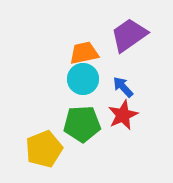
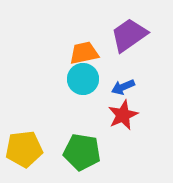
blue arrow: rotated 70 degrees counterclockwise
green pentagon: moved 28 px down; rotated 12 degrees clockwise
yellow pentagon: moved 20 px left; rotated 15 degrees clockwise
